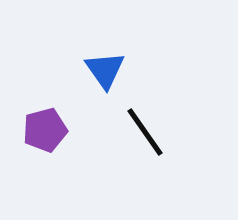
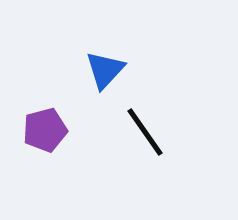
blue triangle: rotated 18 degrees clockwise
